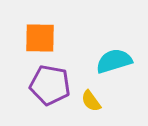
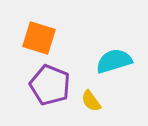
orange square: moved 1 px left; rotated 16 degrees clockwise
purple pentagon: rotated 12 degrees clockwise
